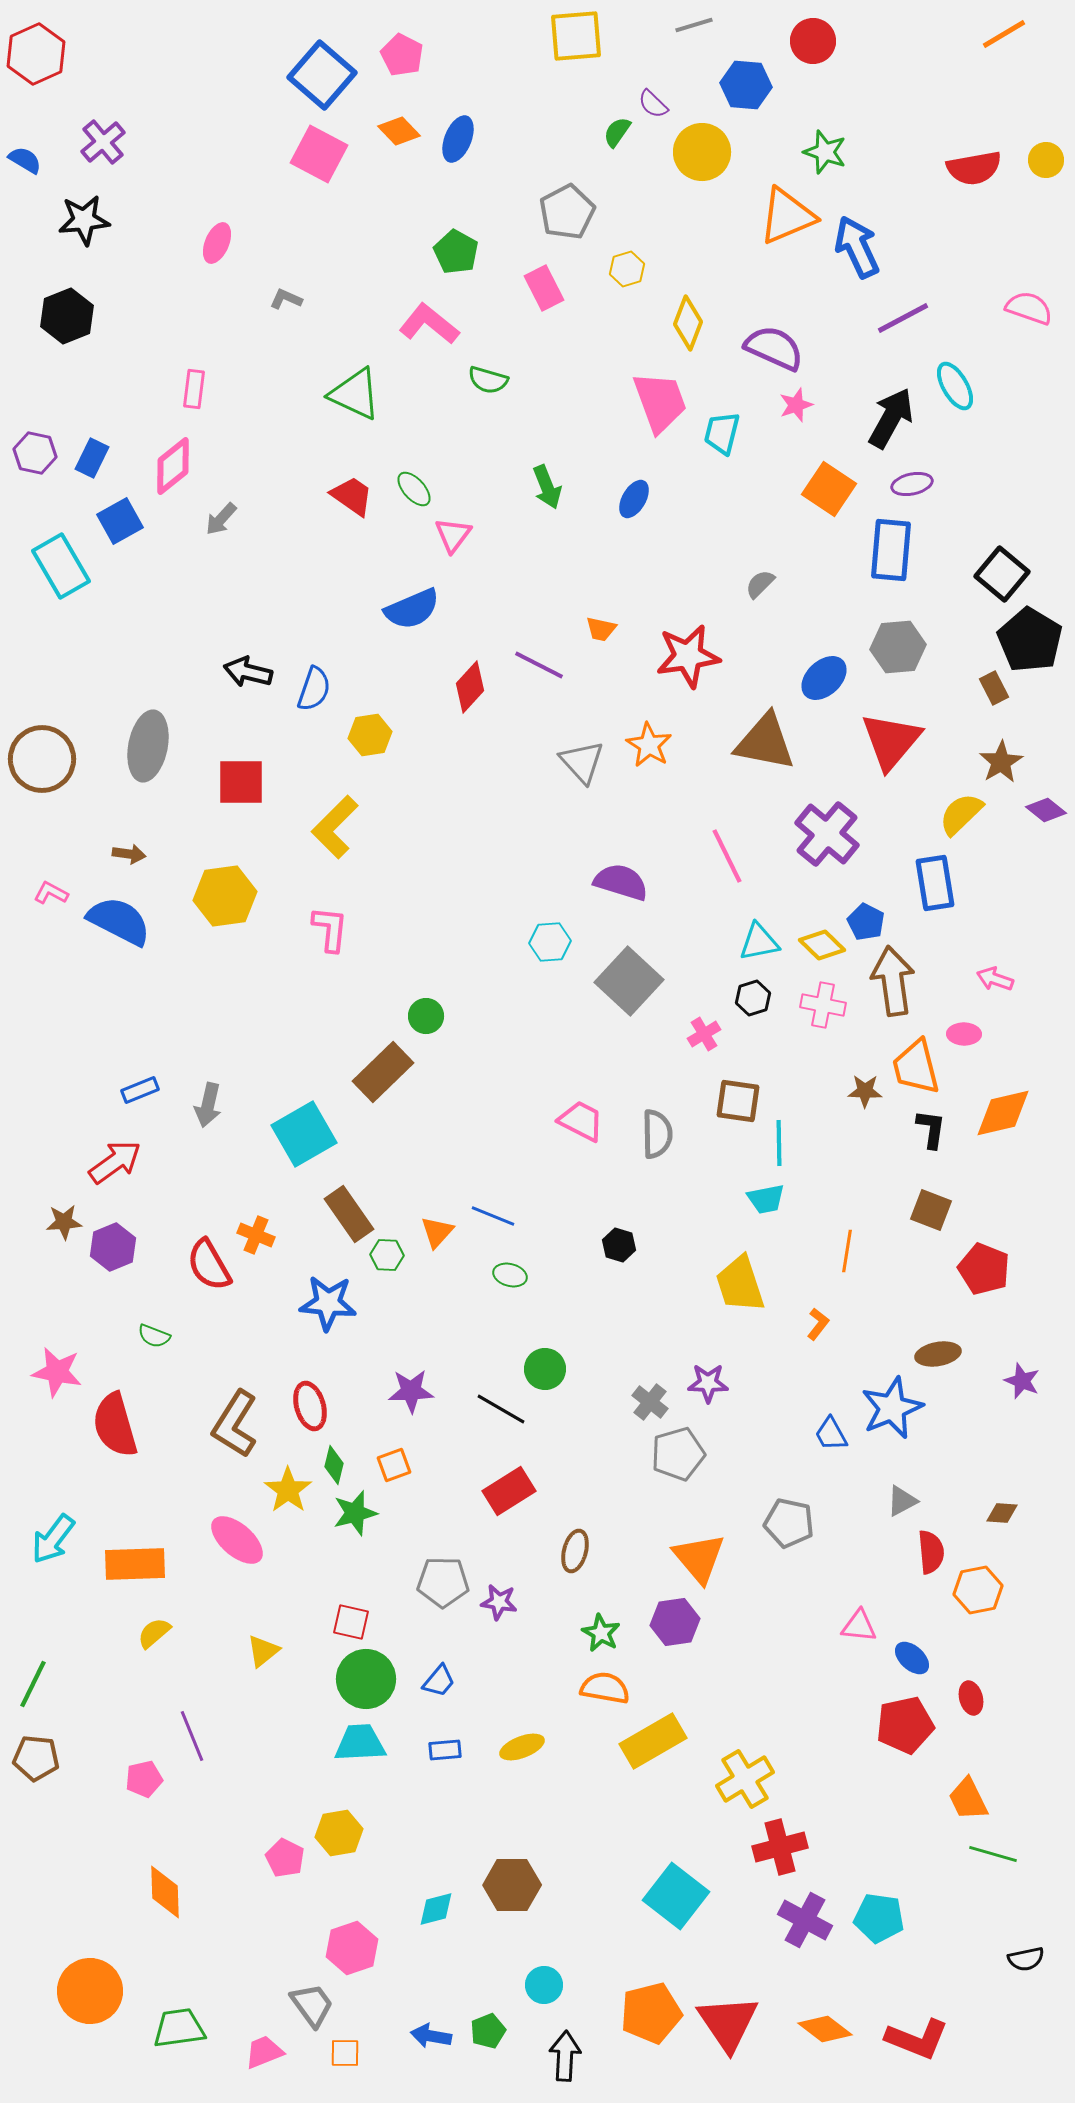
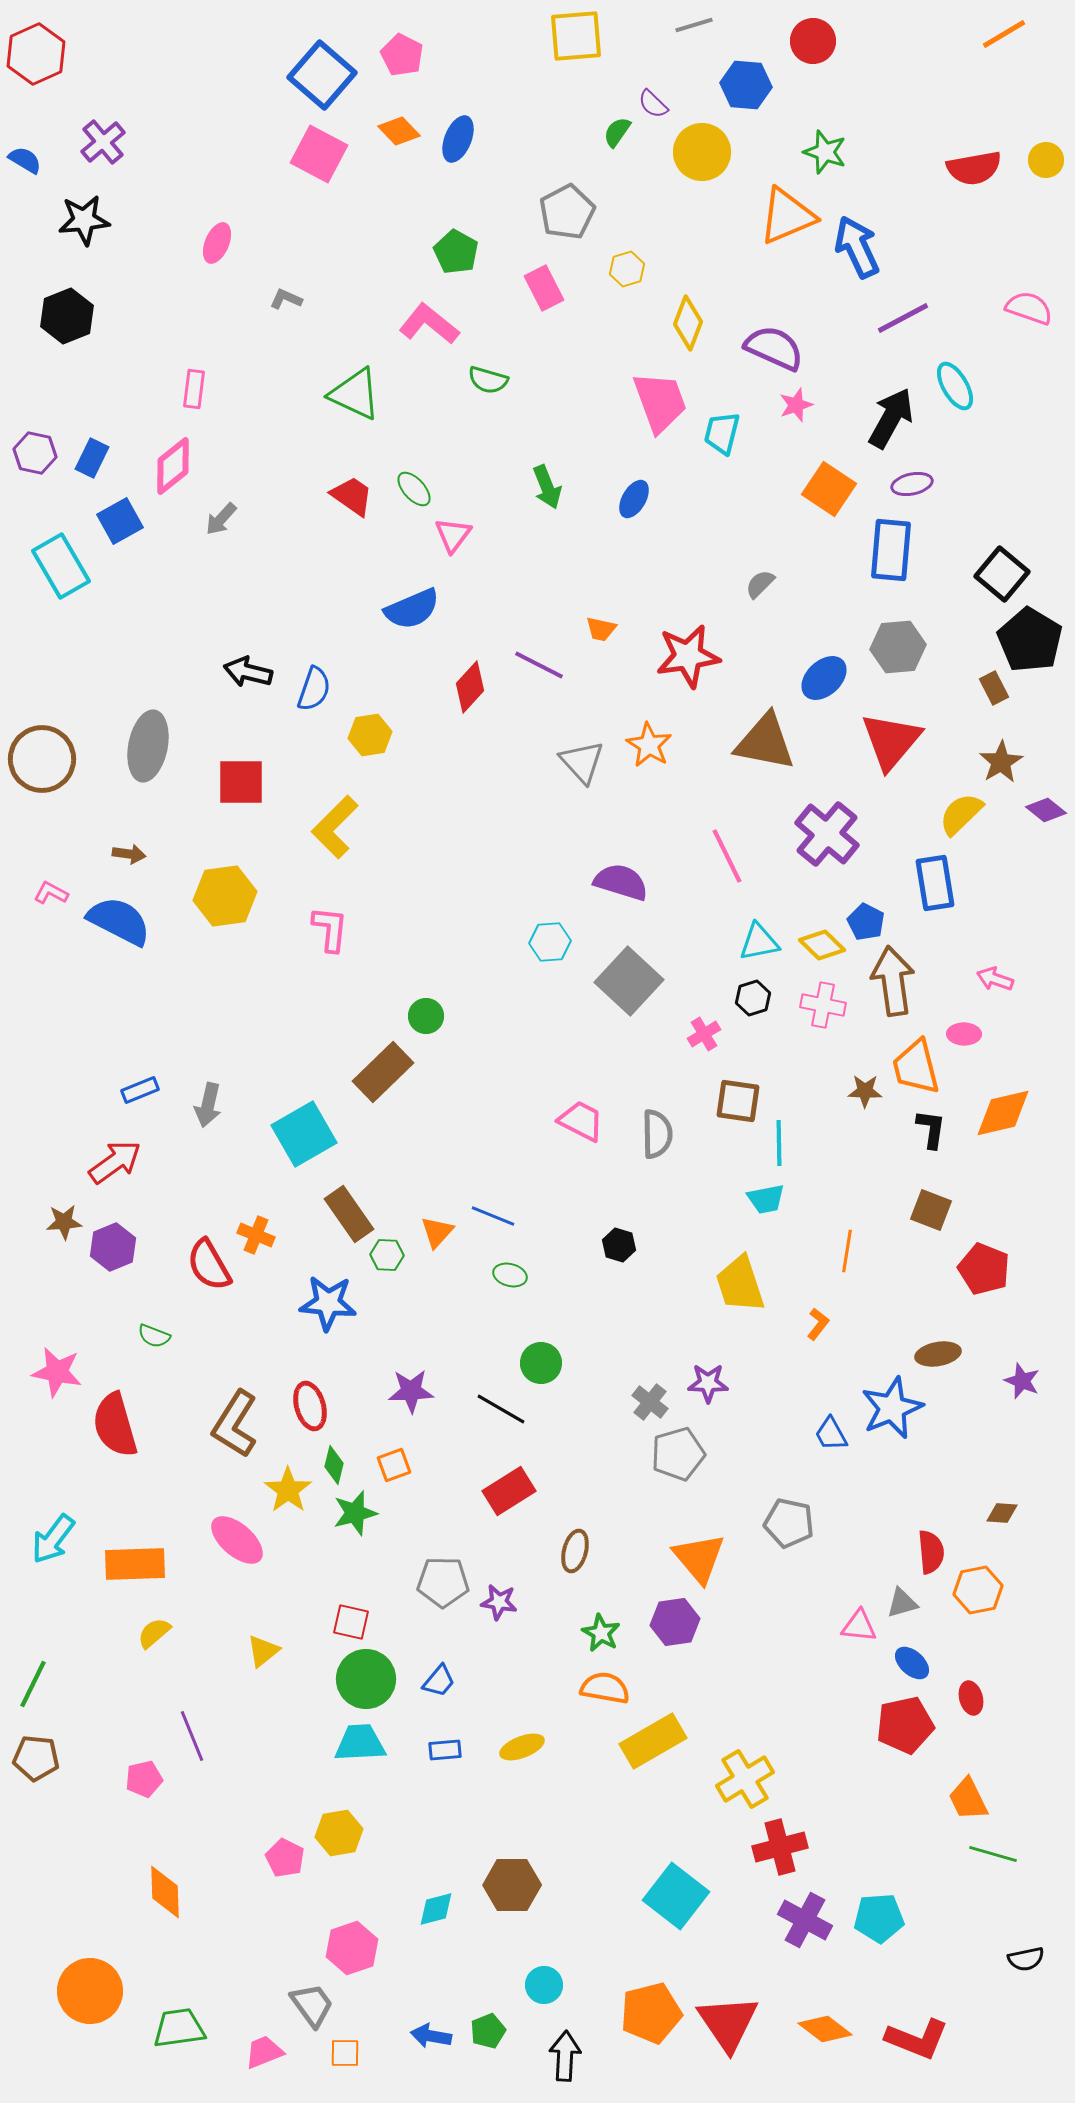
green circle at (545, 1369): moved 4 px left, 6 px up
gray triangle at (902, 1501): moved 102 px down; rotated 12 degrees clockwise
blue ellipse at (912, 1658): moved 5 px down
cyan pentagon at (879, 1918): rotated 12 degrees counterclockwise
